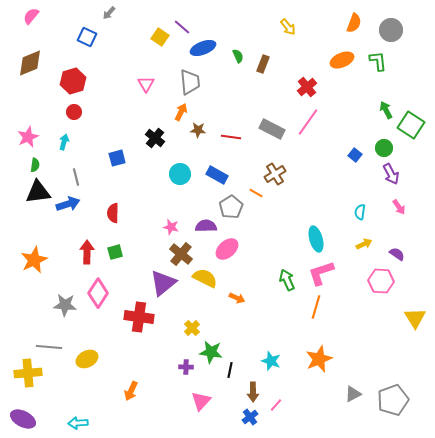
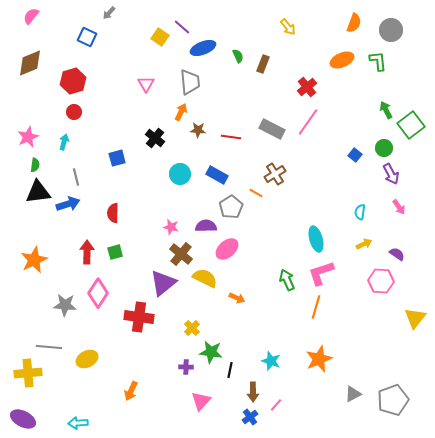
green square at (411, 125): rotated 20 degrees clockwise
yellow triangle at (415, 318): rotated 10 degrees clockwise
